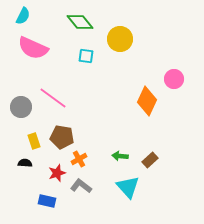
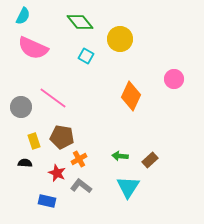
cyan square: rotated 21 degrees clockwise
orange diamond: moved 16 px left, 5 px up
red star: rotated 30 degrees counterclockwise
cyan triangle: rotated 15 degrees clockwise
